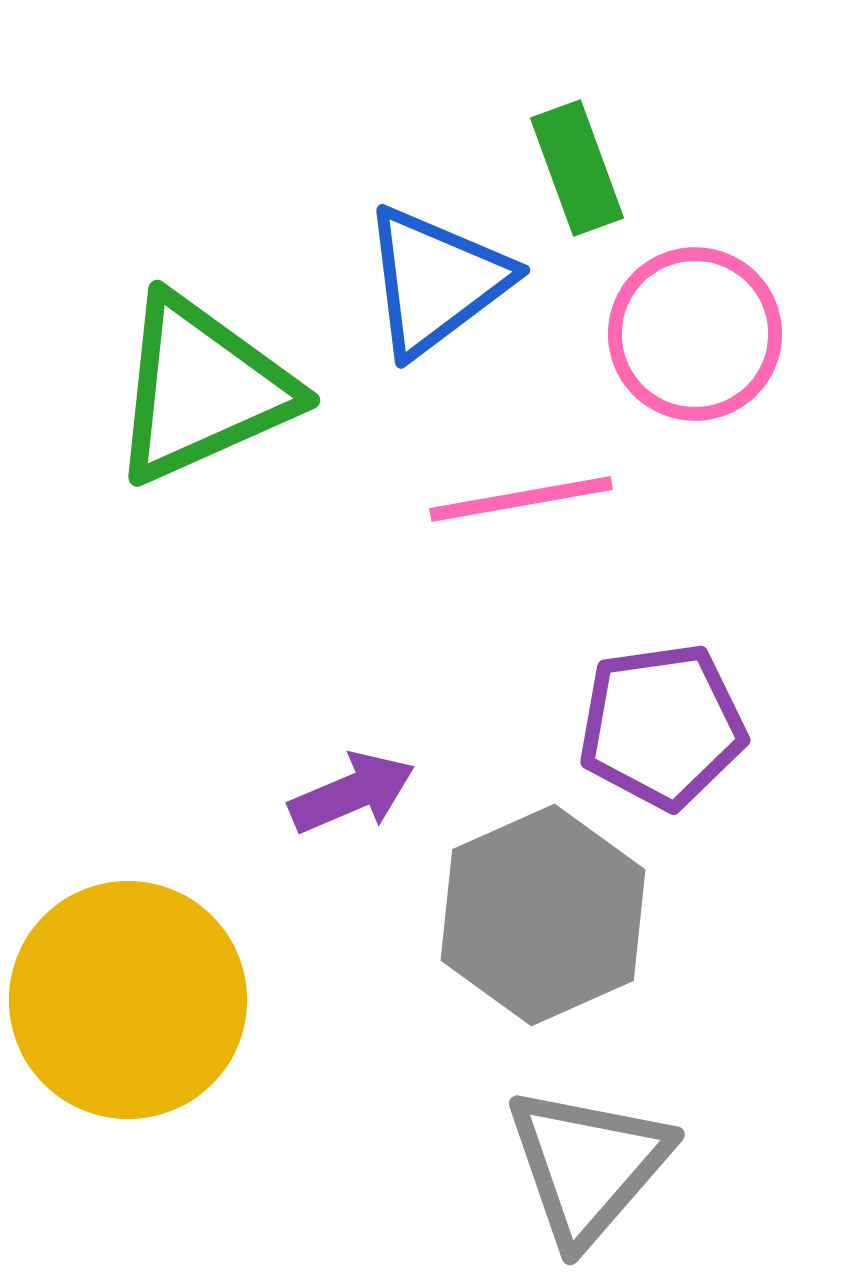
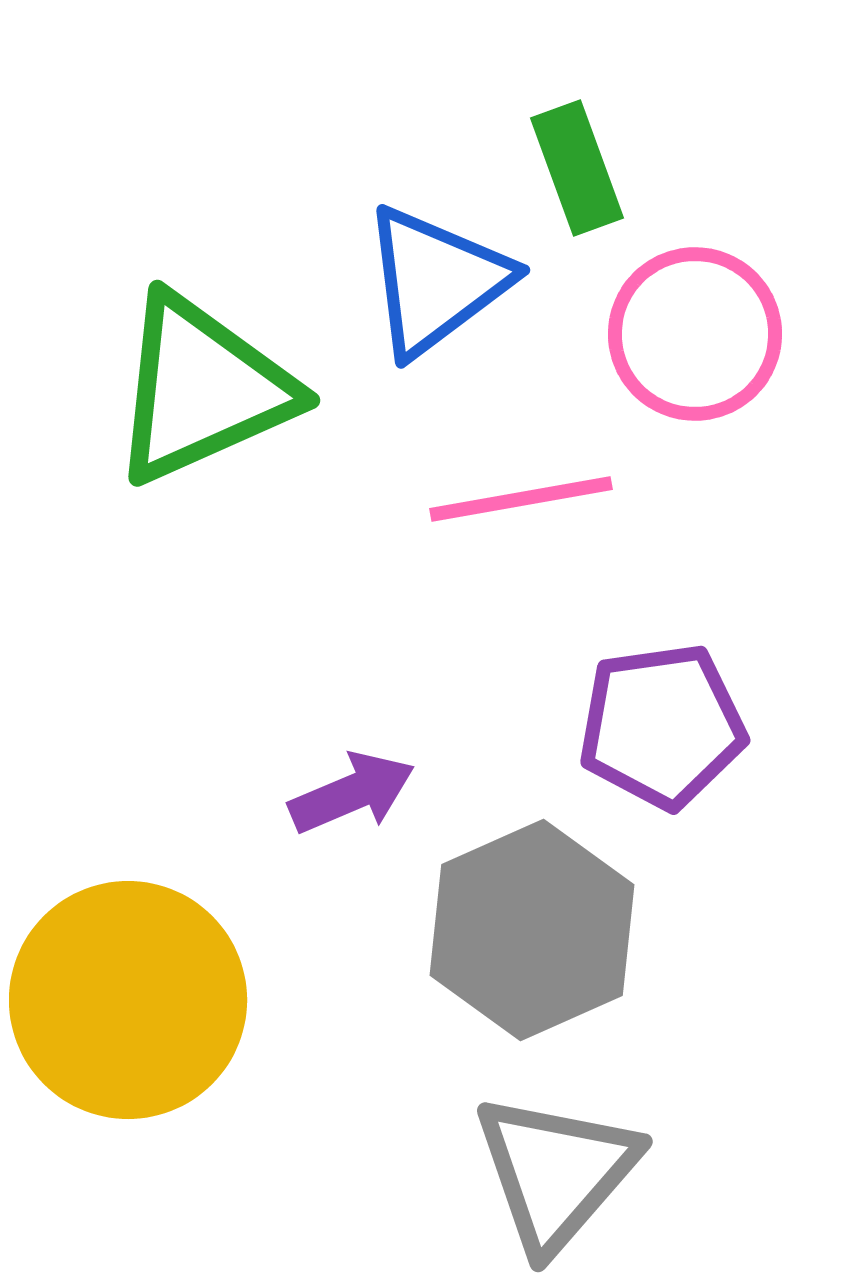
gray hexagon: moved 11 px left, 15 px down
gray triangle: moved 32 px left, 7 px down
